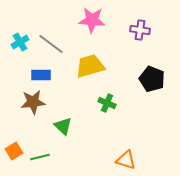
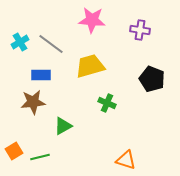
green triangle: rotated 48 degrees clockwise
